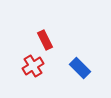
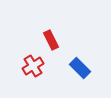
red rectangle: moved 6 px right
